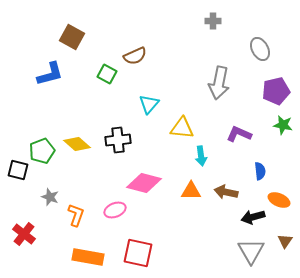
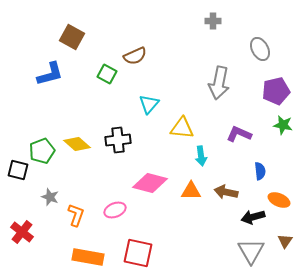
pink diamond: moved 6 px right
red cross: moved 2 px left, 2 px up
